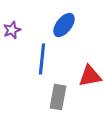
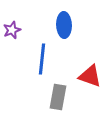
blue ellipse: rotated 40 degrees counterclockwise
red triangle: rotated 30 degrees clockwise
